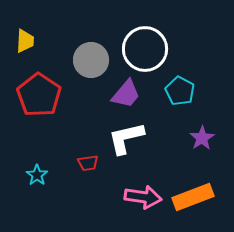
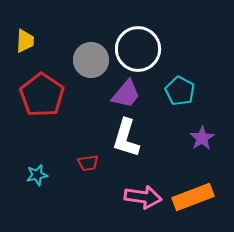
white circle: moved 7 px left
red pentagon: moved 3 px right
white L-shape: rotated 60 degrees counterclockwise
cyan star: rotated 25 degrees clockwise
